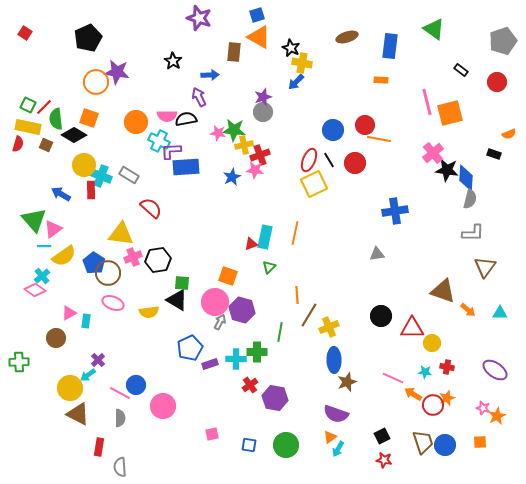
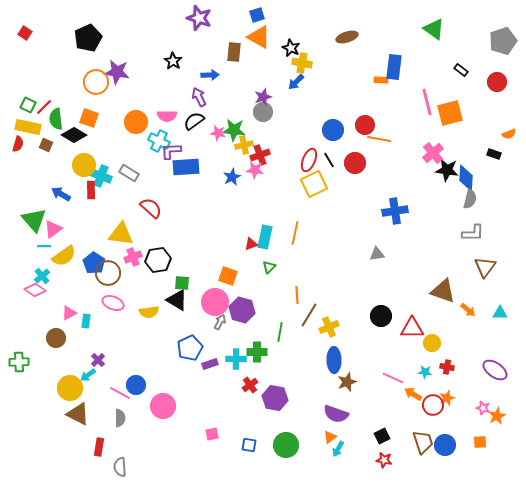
blue rectangle at (390, 46): moved 4 px right, 21 px down
black semicircle at (186, 119): moved 8 px right, 2 px down; rotated 25 degrees counterclockwise
gray rectangle at (129, 175): moved 2 px up
